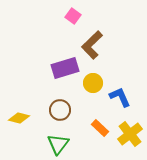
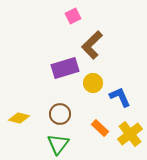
pink square: rotated 28 degrees clockwise
brown circle: moved 4 px down
